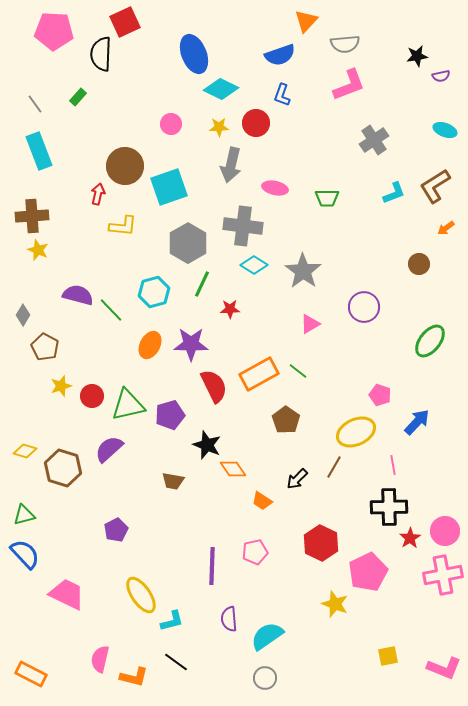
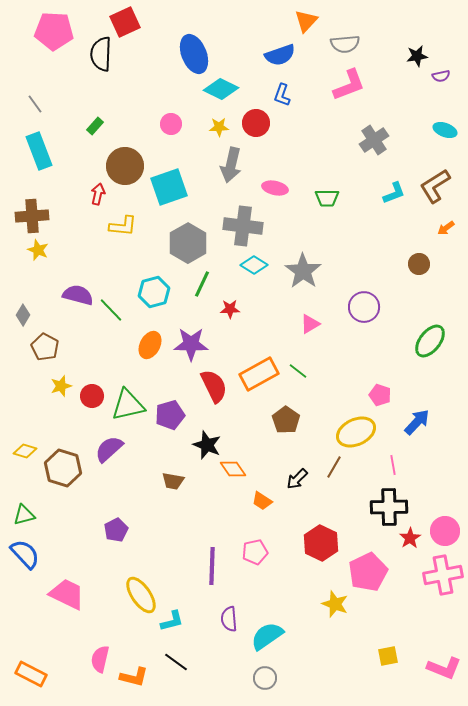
green rectangle at (78, 97): moved 17 px right, 29 px down
